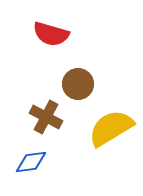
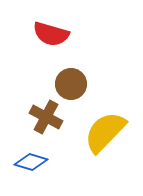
brown circle: moved 7 px left
yellow semicircle: moved 6 px left, 4 px down; rotated 15 degrees counterclockwise
blue diamond: rotated 24 degrees clockwise
